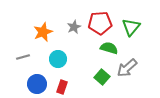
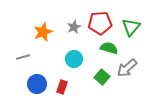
cyan circle: moved 16 px right
